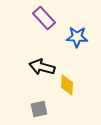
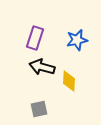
purple rectangle: moved 9 px left, 20 px down; rotated 60 degrees clockwise
blue star: moved 3 px down; rotated 15 degrees counterclockwise
yellow diamond: moved 2 px right, 4 px up
